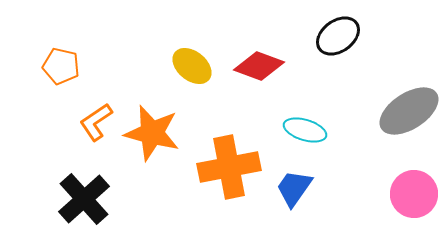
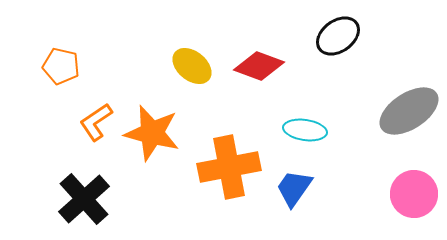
cyan ellipse: rotated 9 degrees counterclockwise
